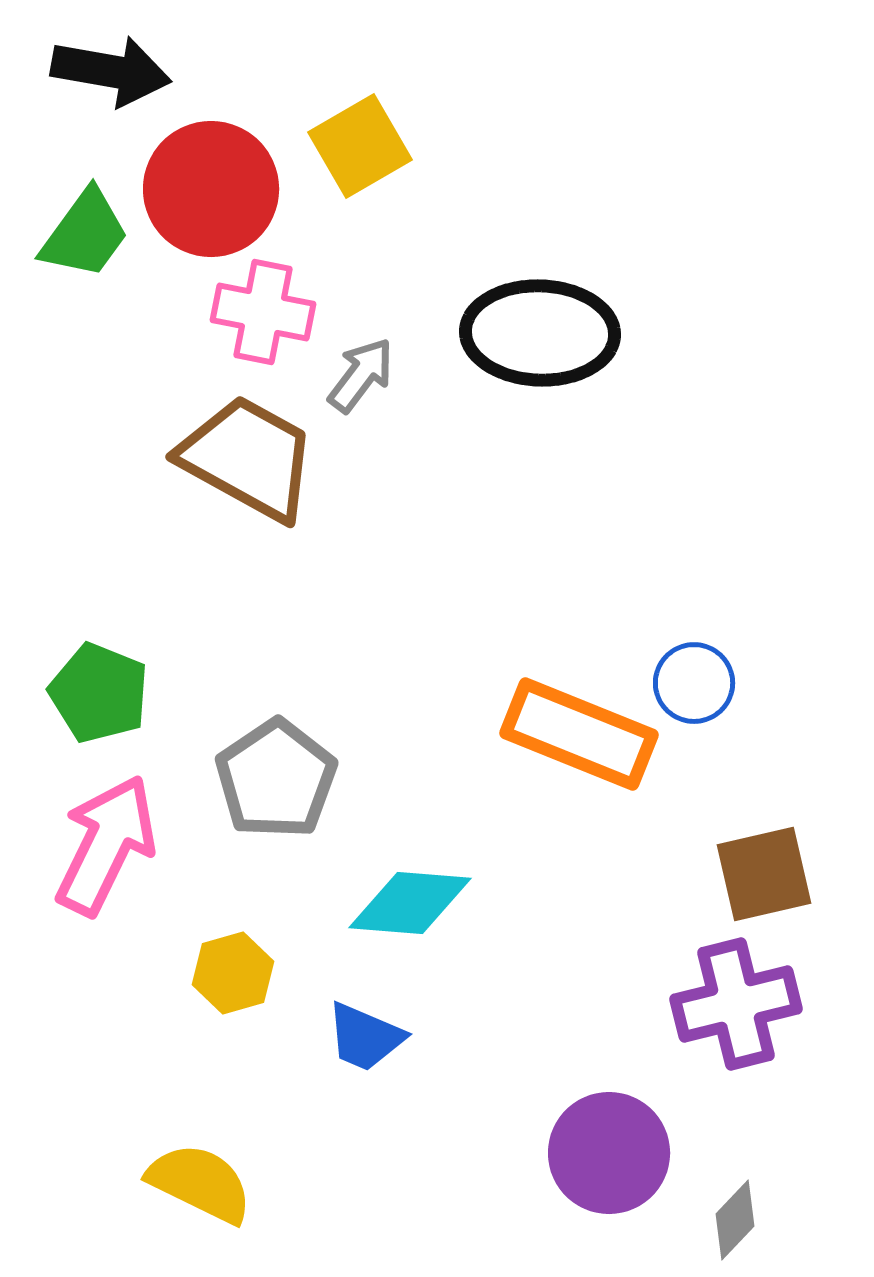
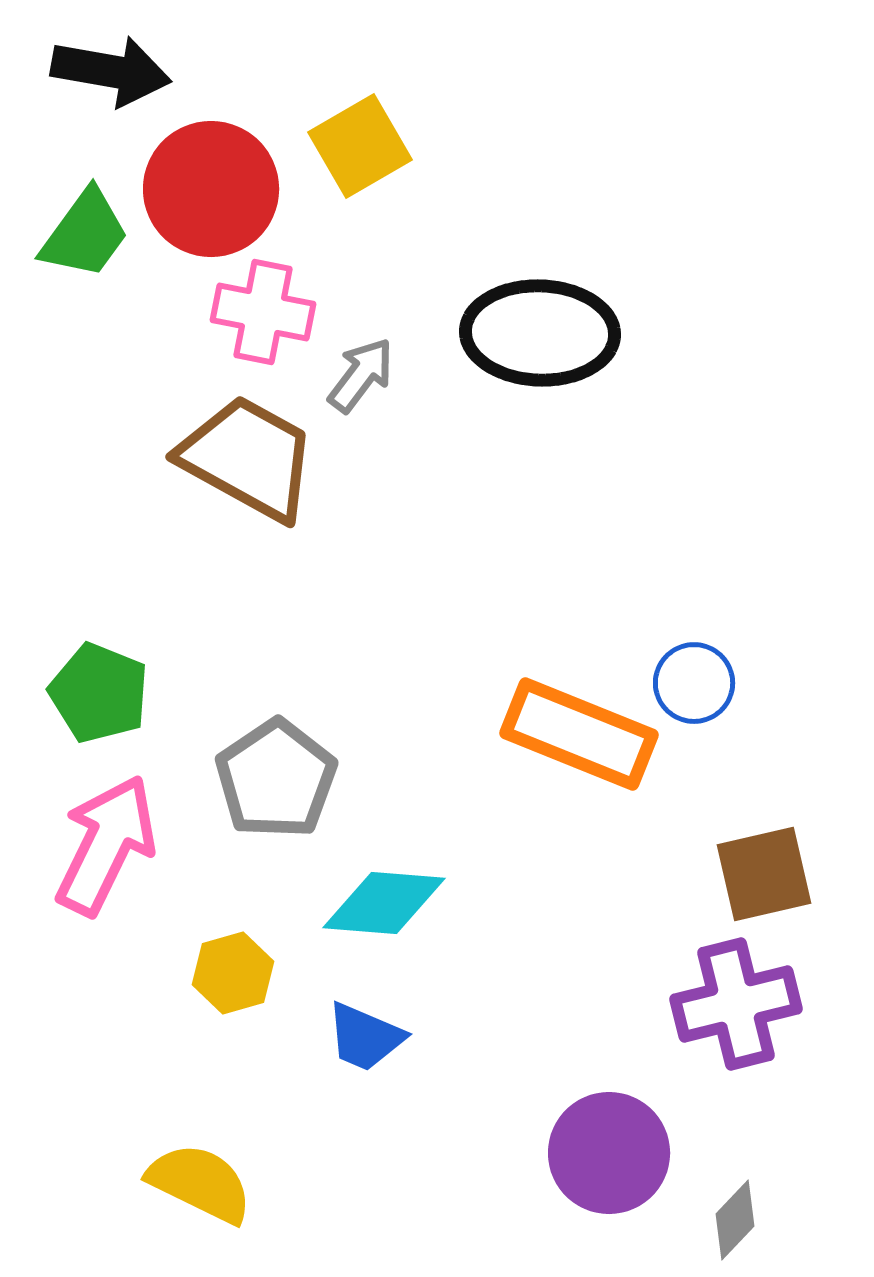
cyan diamond: moved 26 px left
